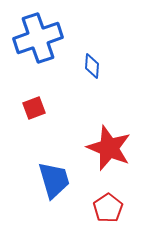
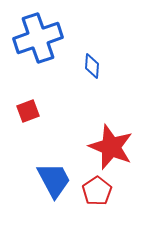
red square: moved 6 px left, 3 px down
red star: moved 2 px right, 1 px up
blue trapezoid: rotated 12 degrees counterclockwise
red pentagon: moved 11 px left, 17 px up
